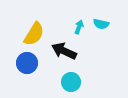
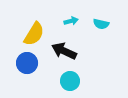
cyan arrow: moved 8 px left, 6 px up; rotated 56 degrees clockwise
cyan circle: moved 1 px left, 1 px up
